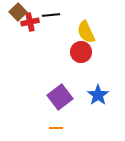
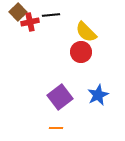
yellow semicircle: rotated 20 degrees counterclockwise
blue star: rotated 10 degrees clockwise
